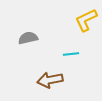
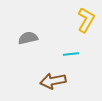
yellow L-shape: rotated 145 degrees clockwise
brown arrow: moved 3 px right, 1 px down
